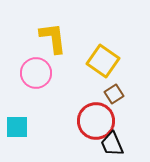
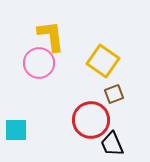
yellow L-shape: moved 2 px left, 2 px up
pink circle: moved 3 px right, 10 px up
brown square: rotated 12 degrees clockwise
red circle: moved 5 px left, 1 px up
cyan square: moved 1 px left, 3 px down
